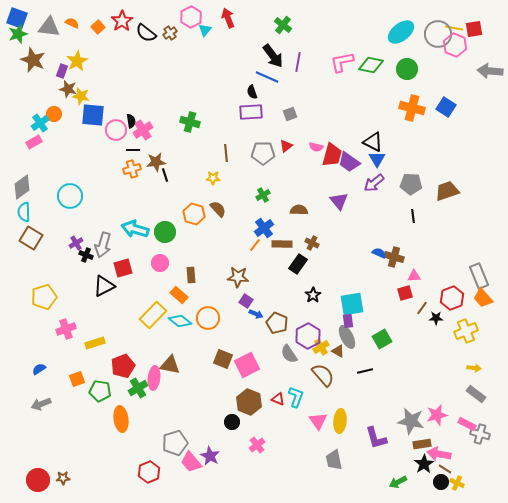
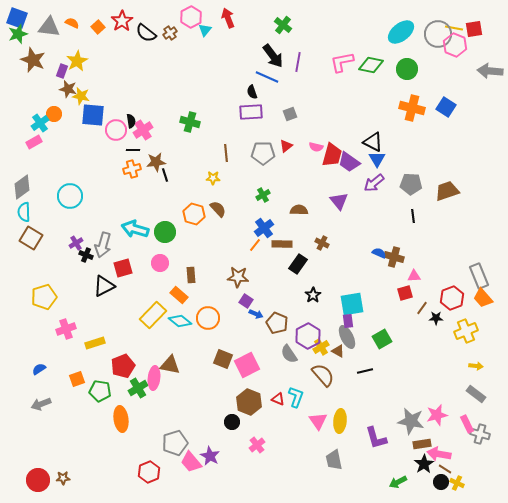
brown cross at (312, 243): moved 10 px right
yellow arrow at (474, 368): moved 2 px right, 2 px up
pink rectangle at (467, 424): rotated 36 degrees clockwise
